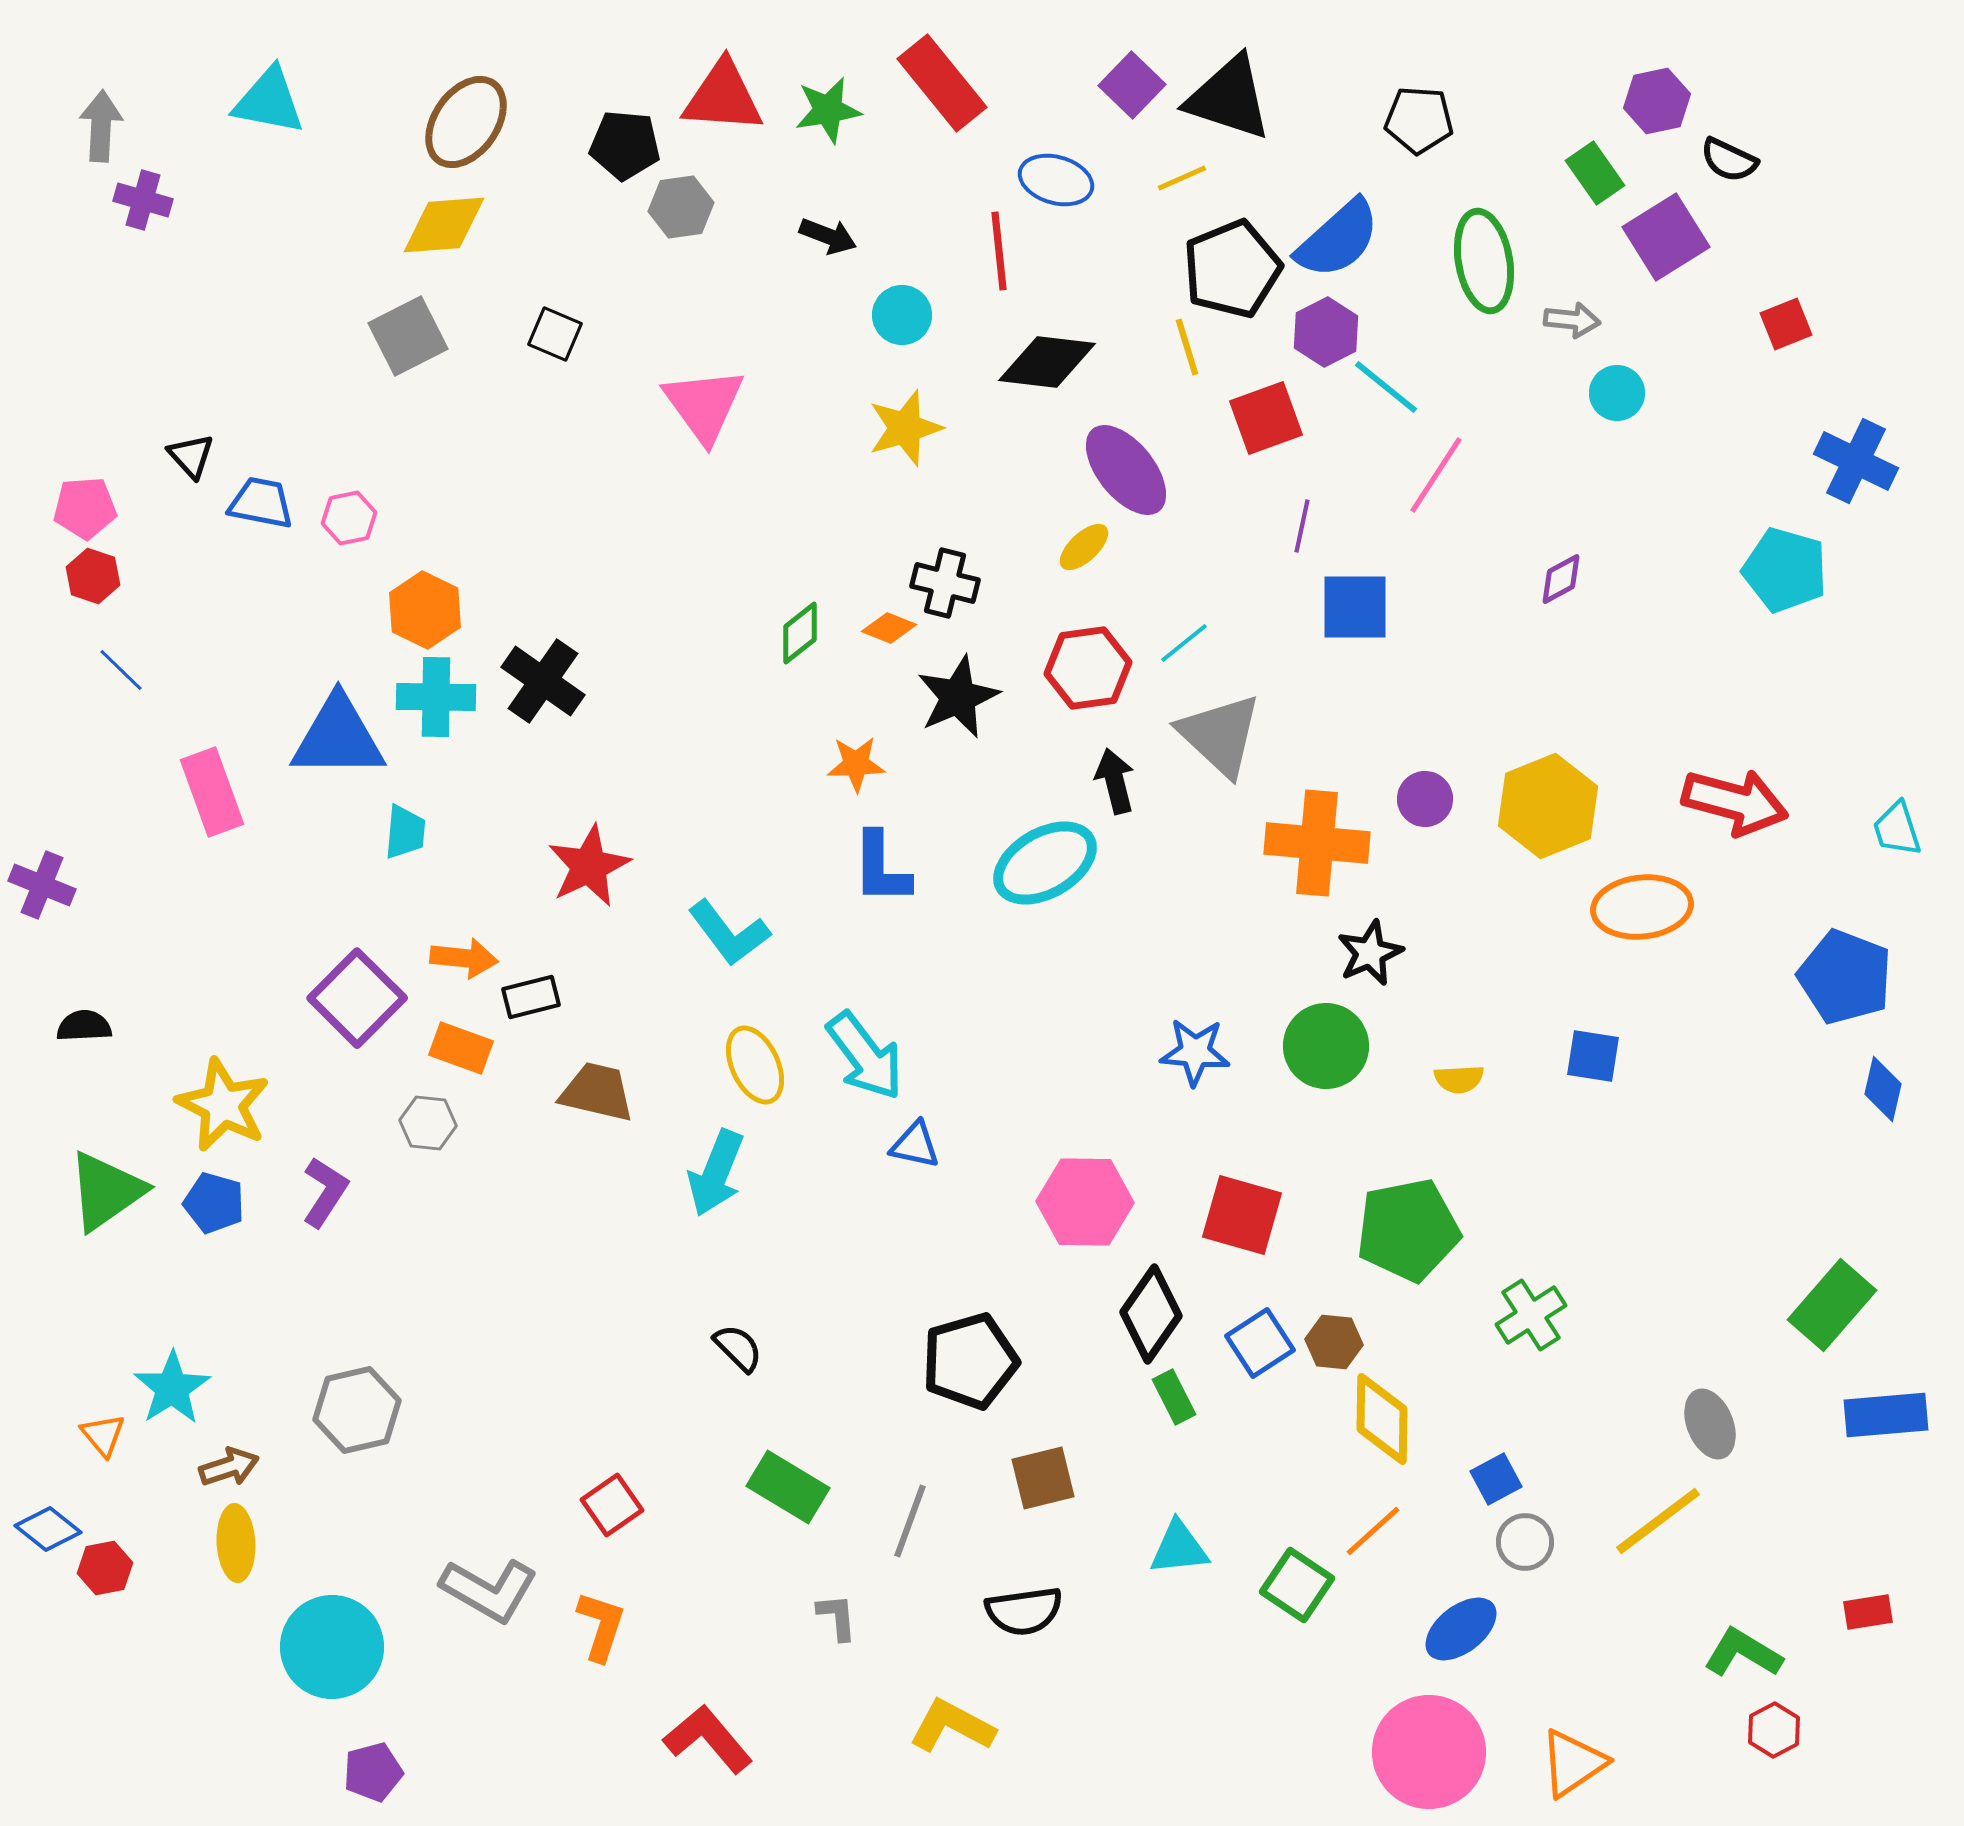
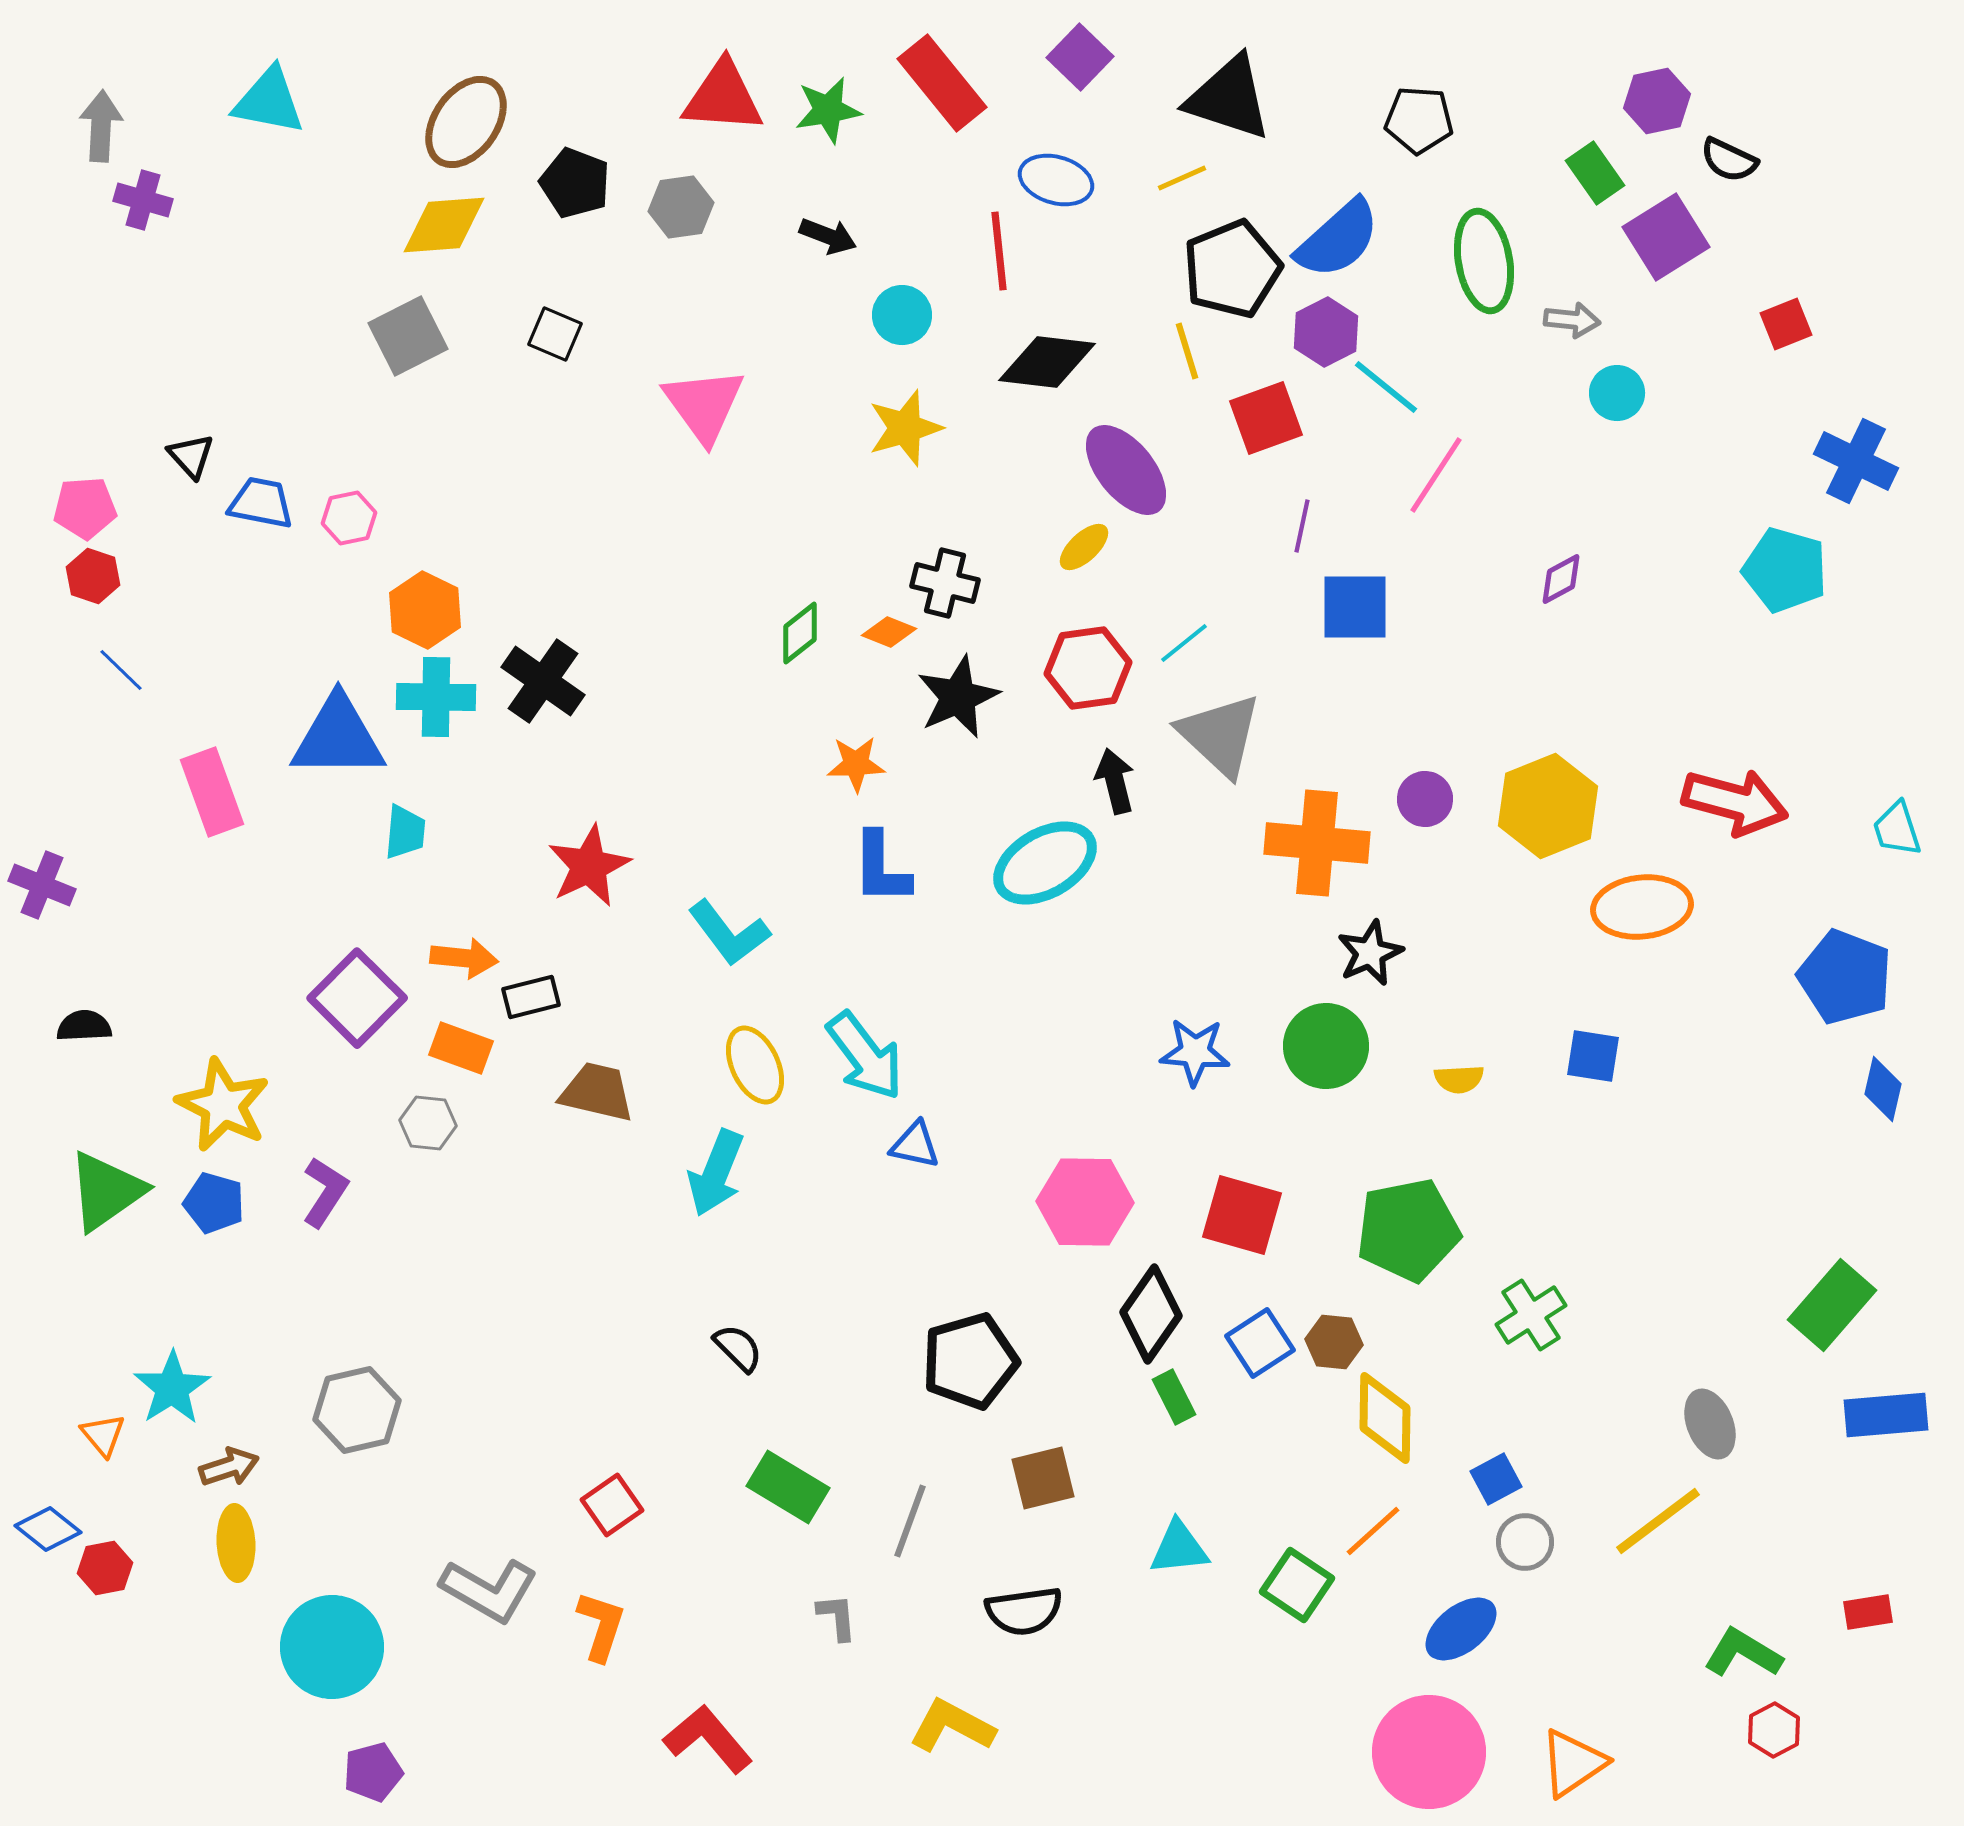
purple square at (1132, 85): moved 52 px left, 28 px up
black pentagon at (625, 145): moved 50 px left, 38 px down; rotated 16 degrees clockwise
yellow line at (1187, 347): moved 4 px down
orange diamond at (889, 628): moved 4 px down
yellow diamond at (1382, 1419): moved 3 px right, 1 px up
